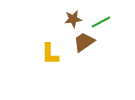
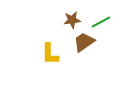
brown star: moved 1 px left, 1 px down
